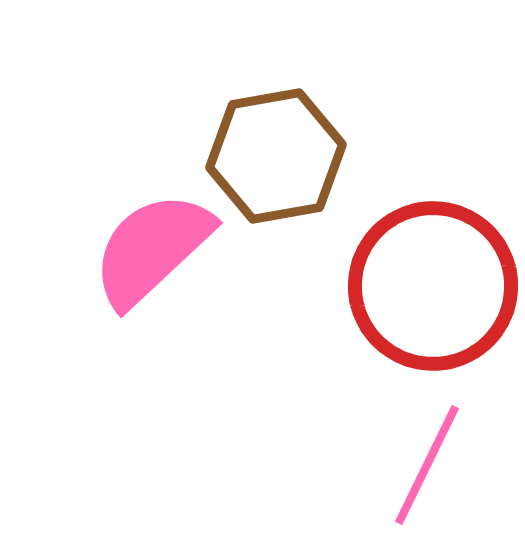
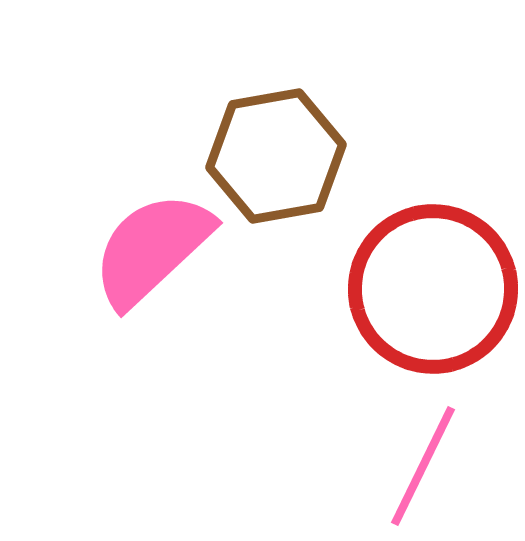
red circle: moved 3 px down
pink line: moved 4 px left, 1 px down
